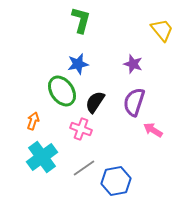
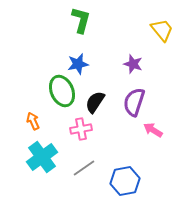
green ellipse: rotated 12 degrees clockwise
orange arrow: rotated 42 degrees counterclockwise
pink cross: rotated 30 degrees counterclockwise
blue hexagon: moved 9 px right
